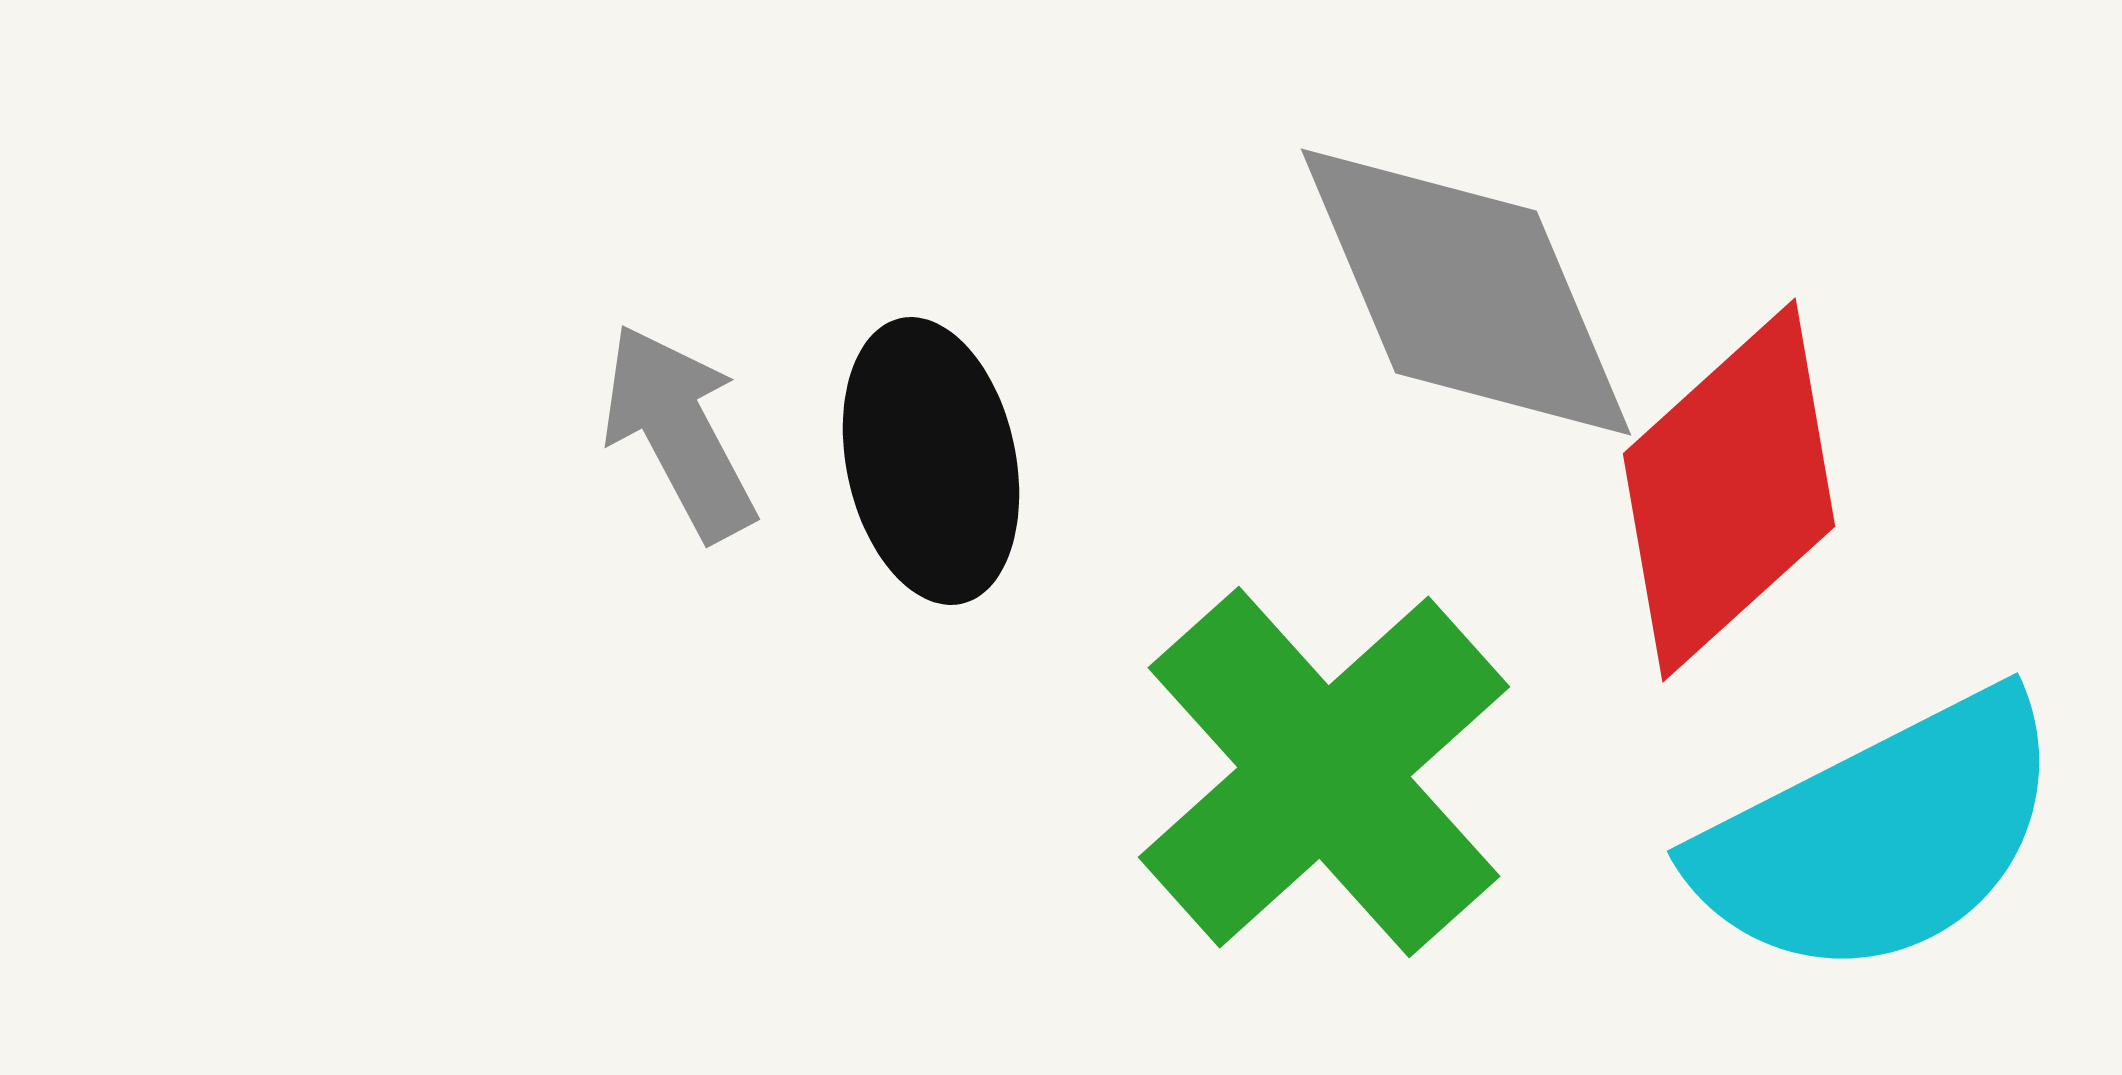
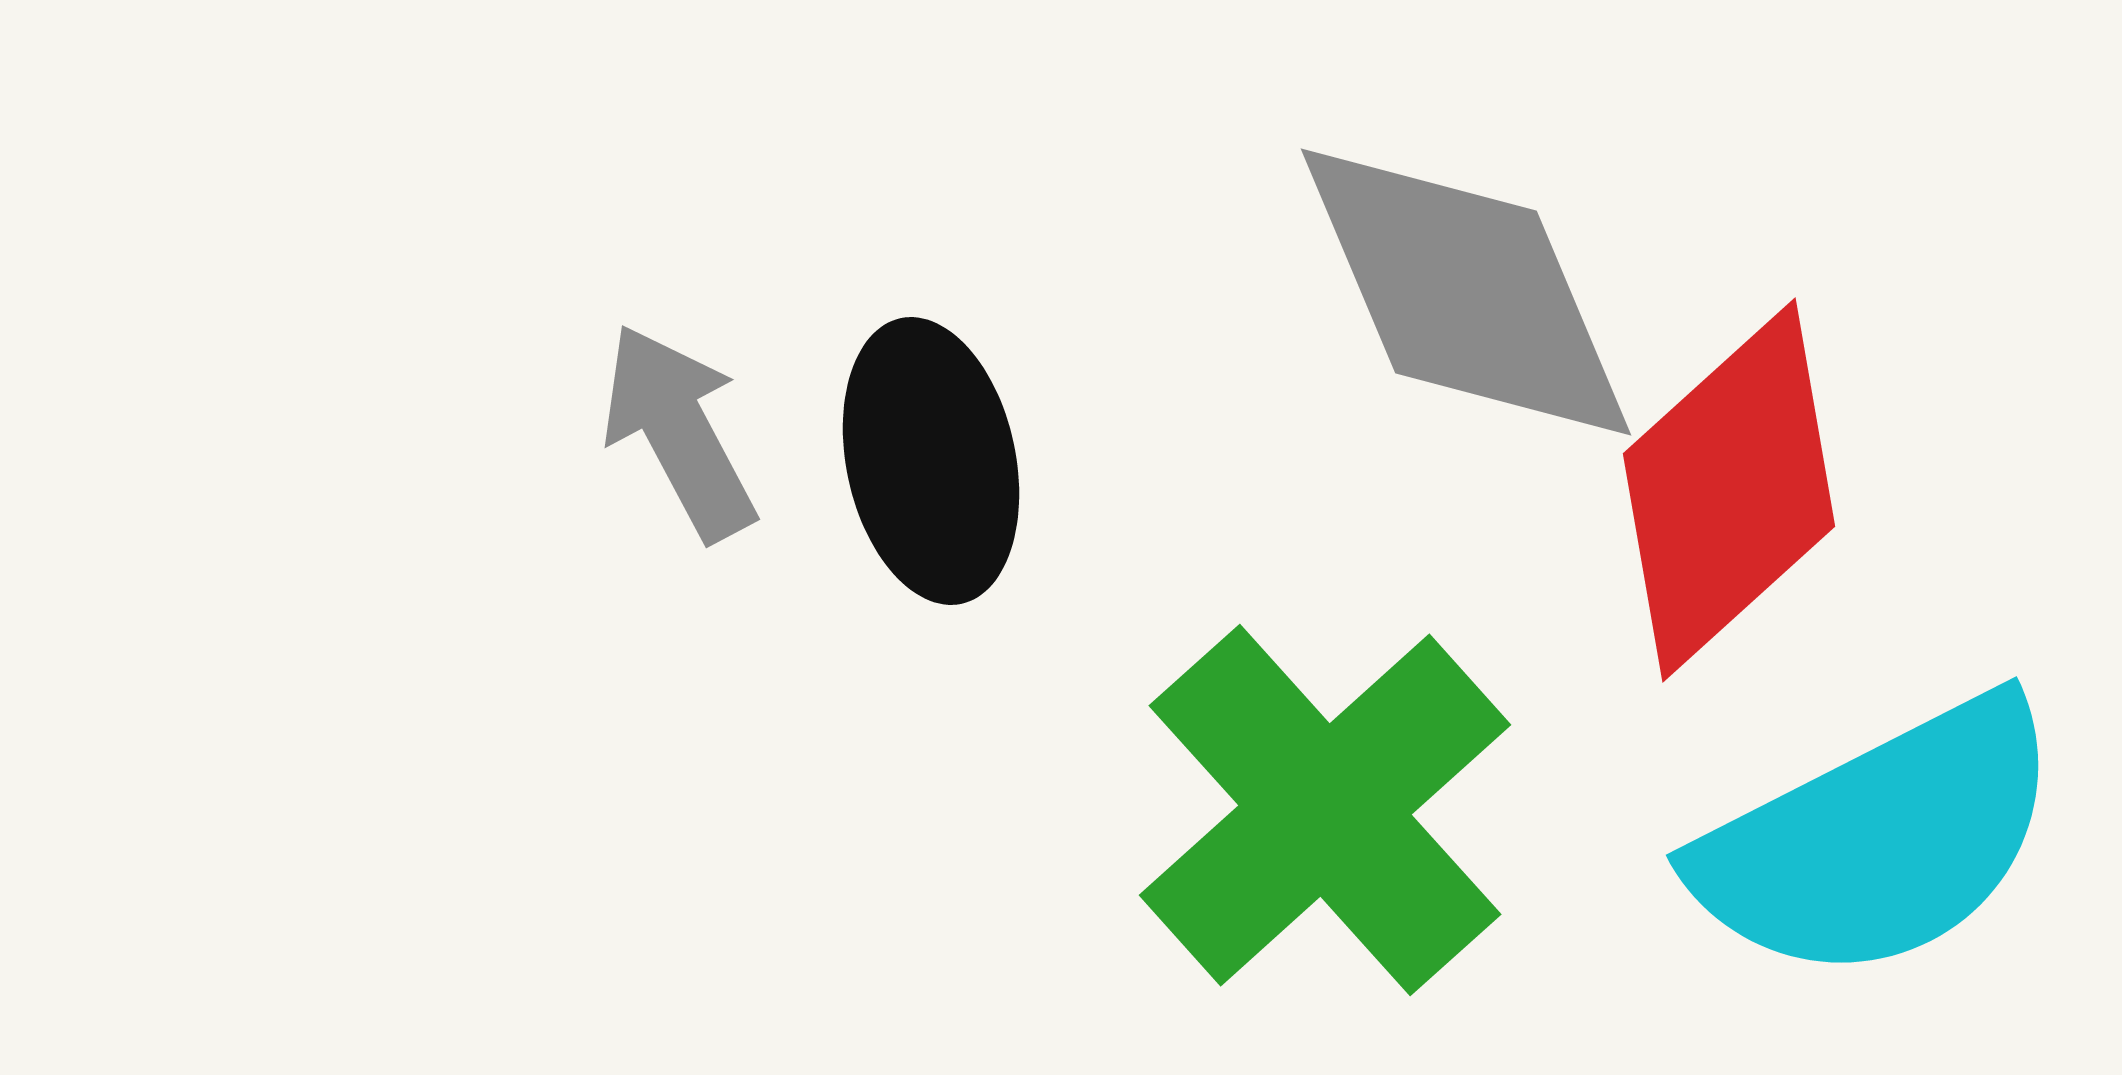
green cross: moved 1 px right, 38 px down
cyan semicircle: moved 1 px left, 4 px down
